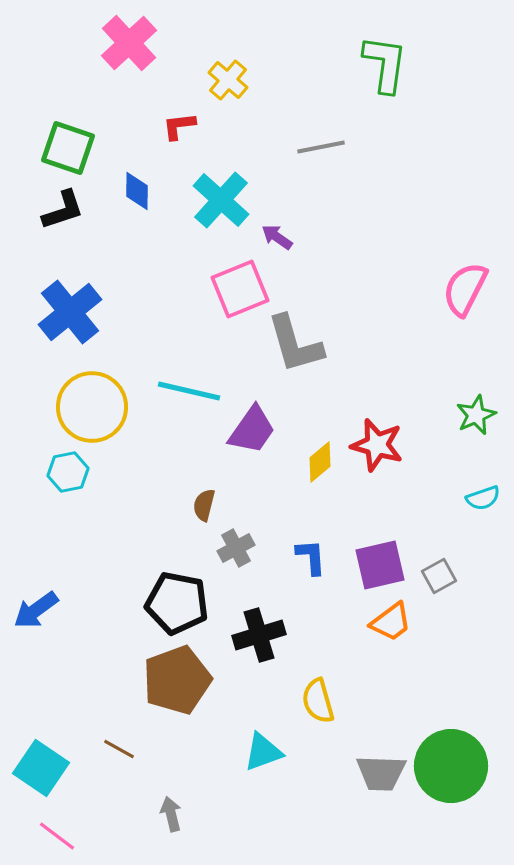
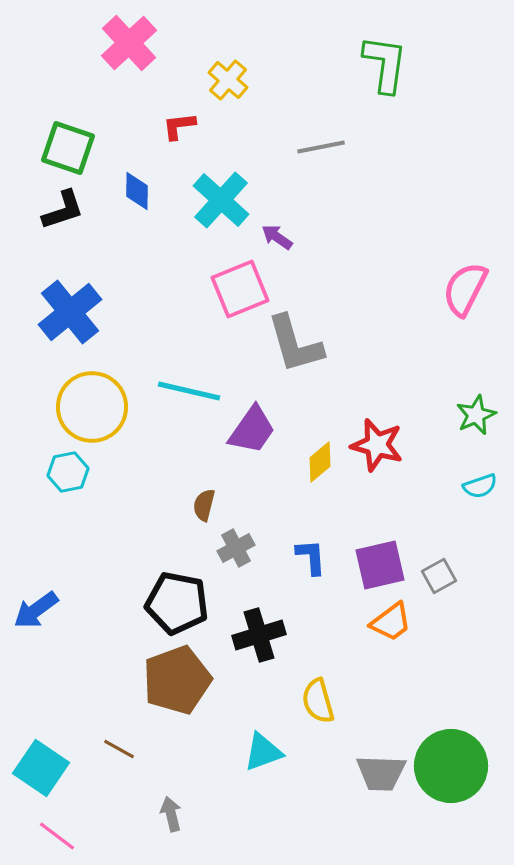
cyan semicircle: moved 3 px left, 12 px up
